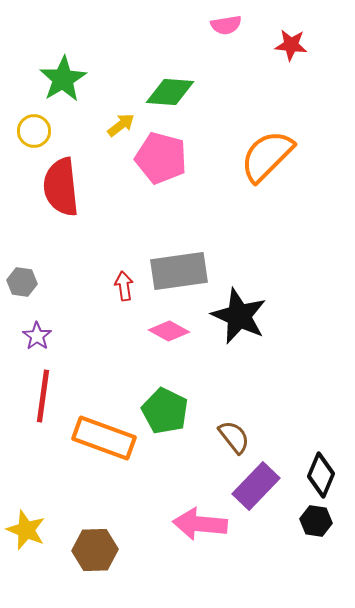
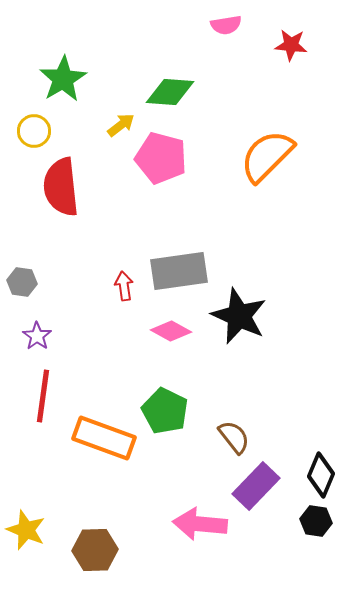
pink diamond: moved 2 px right
